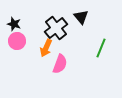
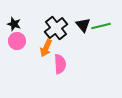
black triangle: moved 2 px right, 8 px down
green line: moved 22 px up; rotated 54 degrees clockwise
pink semicircle: rotated 24 degrees counterclockwise
